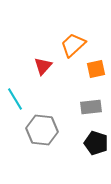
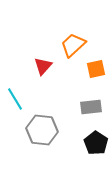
black pentagon: rotated 15 degrees clockwise
